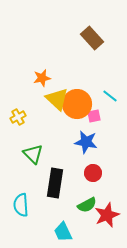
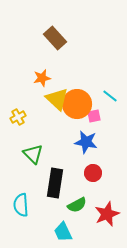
brown rectangle: moved 37 px left
green semicircle: moved 10 px left
red star: moved 1 px up
